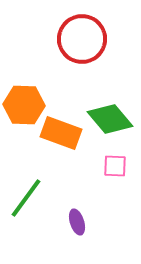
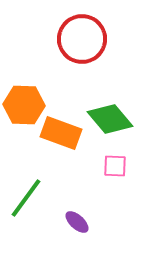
purple ellipse: rotated 30 degrees counterclockwise
